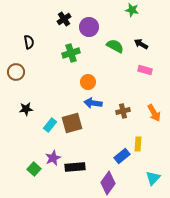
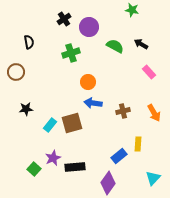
pink rectangle: moved 4 px right, 2 px down; rotated 32 degrees clockwise
blue rectangle: moved 3 px left
